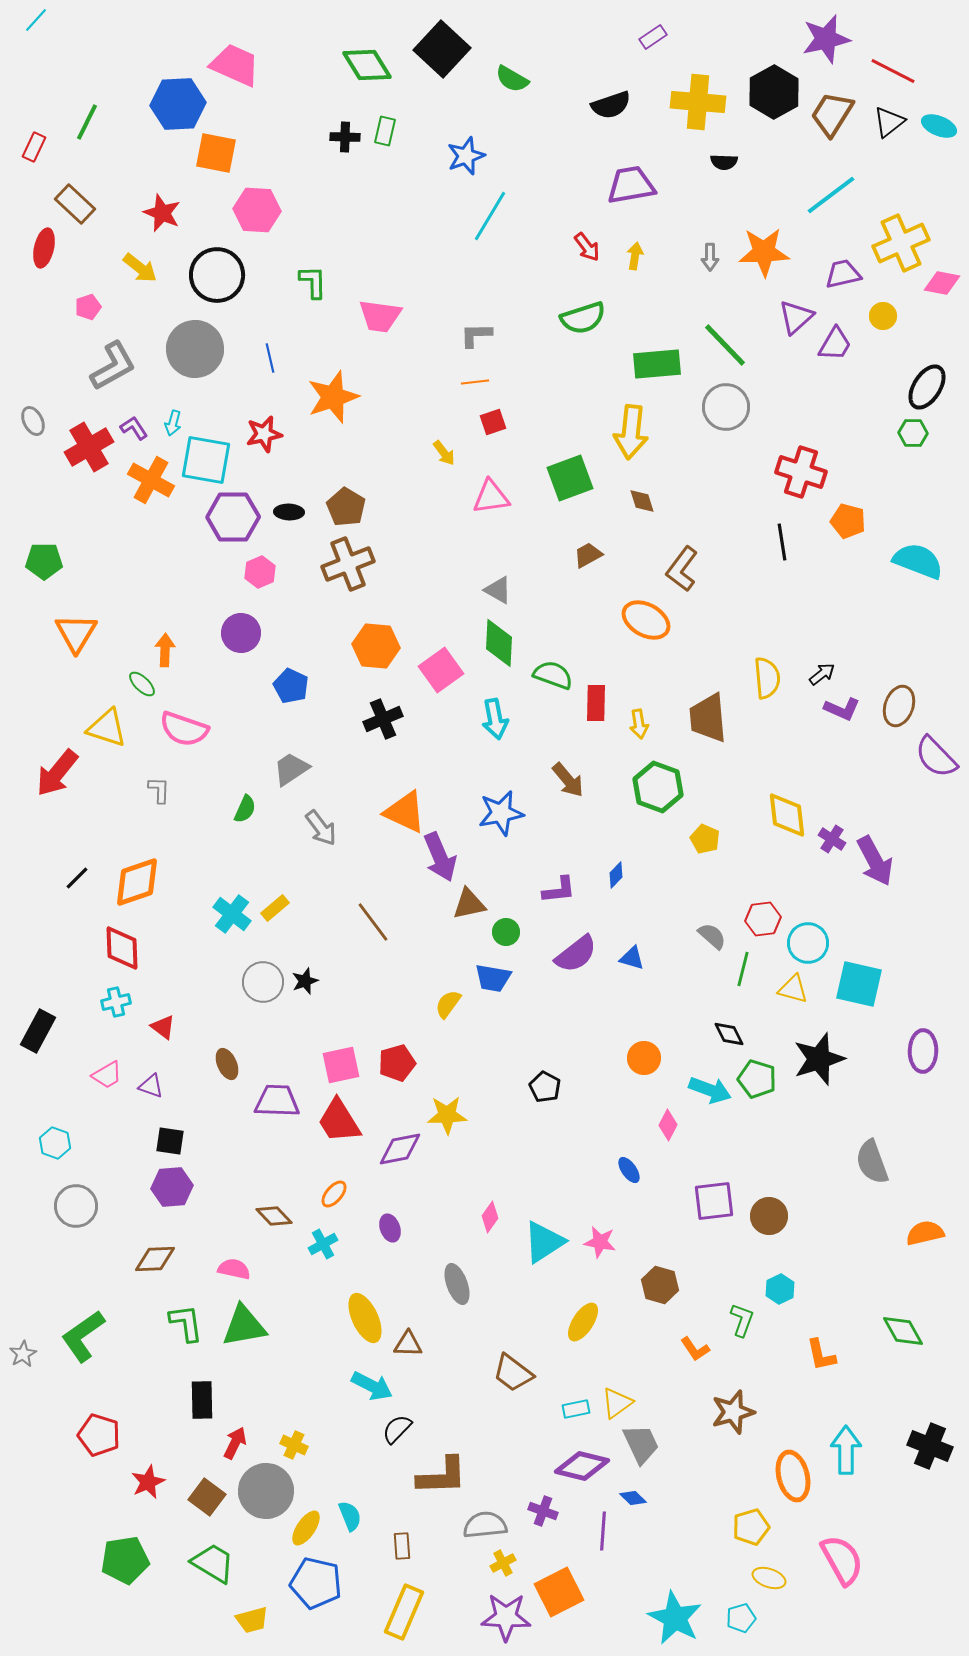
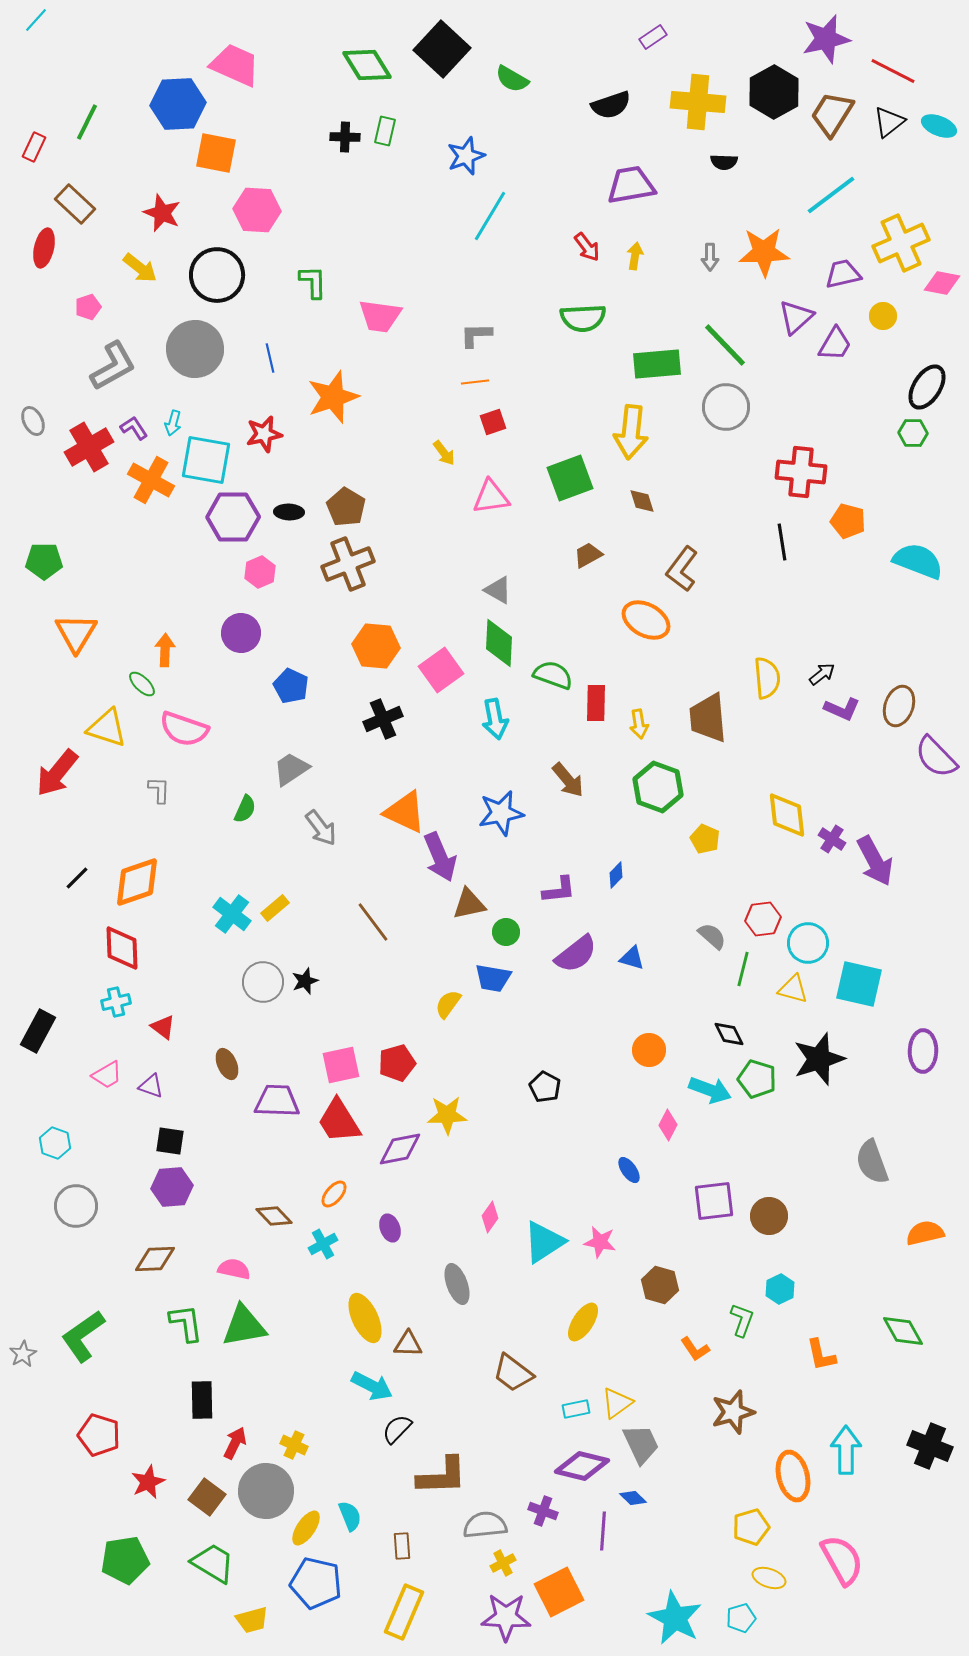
green semicircle at (583, 318): rotated 15 degrees clockwise
red cross at (801, 472): rotated 12 degrees counterclockwise
orange circle at (644, 1058): moved 5 px right, 8 px up
